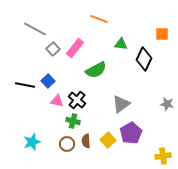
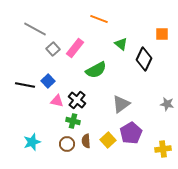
green triangle: rotated 32 degrees clockwise
yellow cross: moved 7 px up
